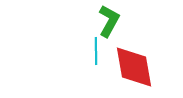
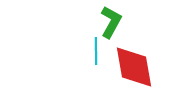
green L-shape: moved 2 px right, 1 px down
